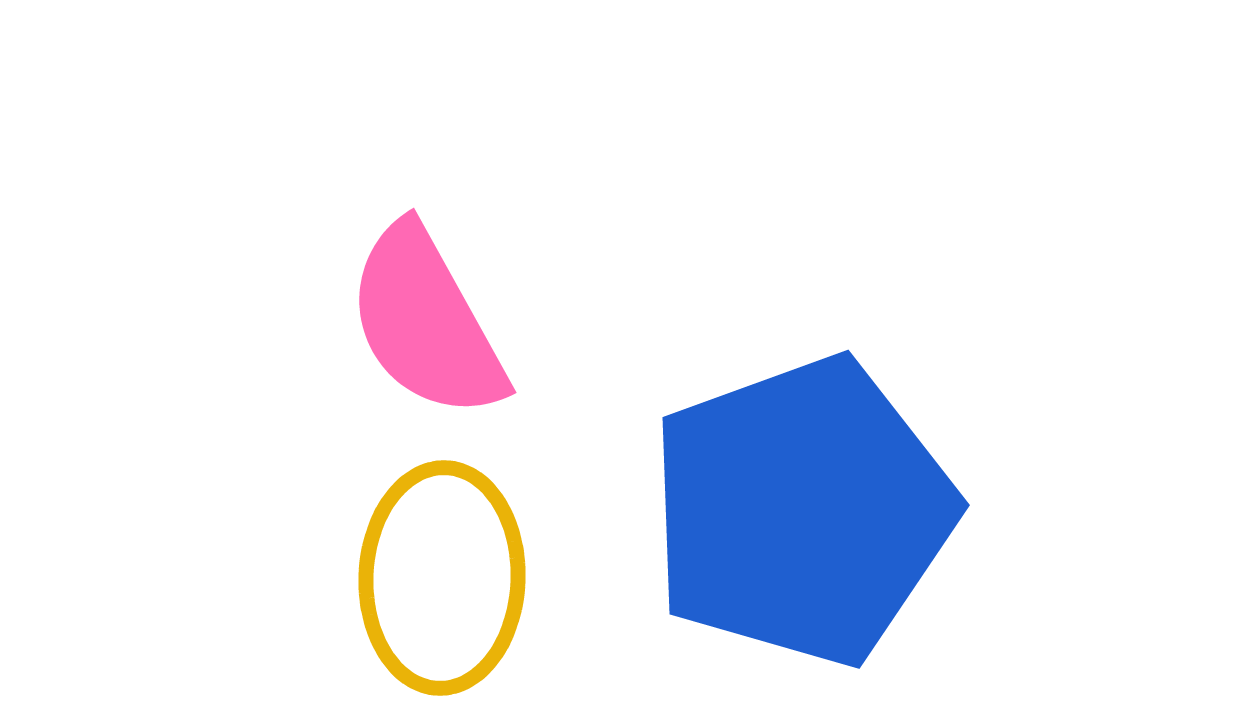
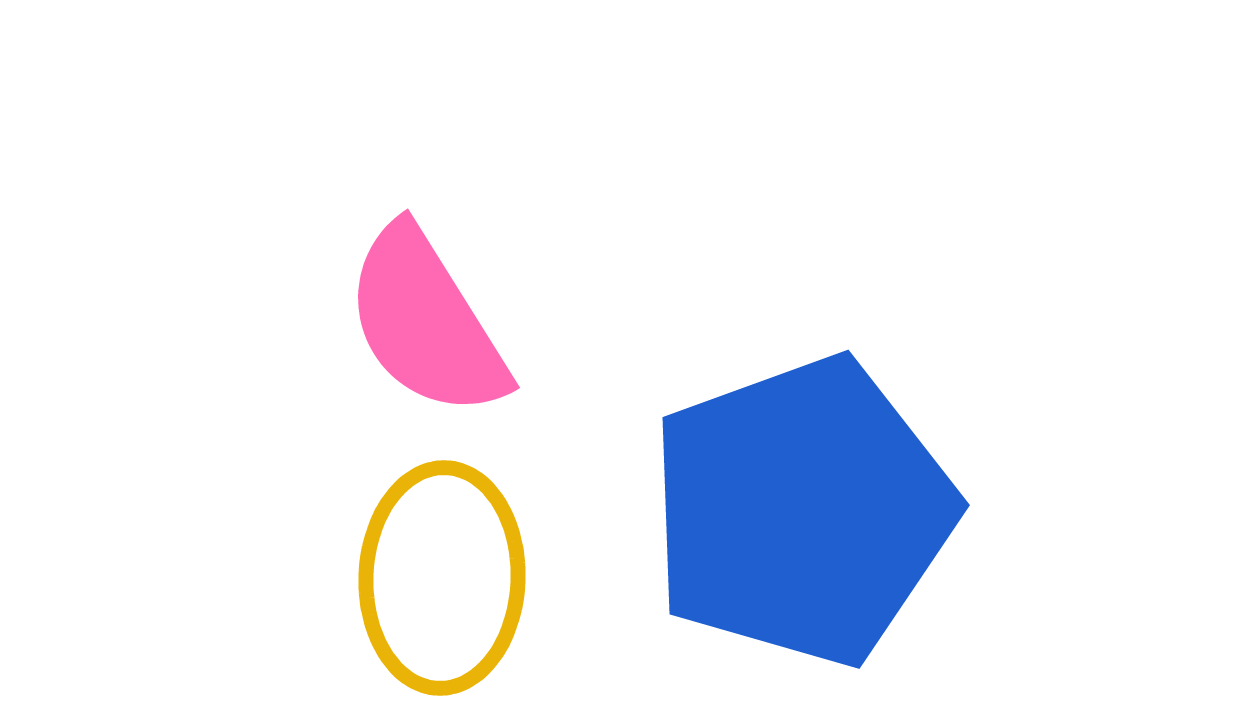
pink semicircle: rotated 3 degrees counterclockwise
